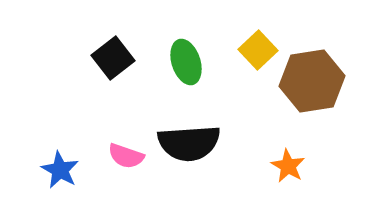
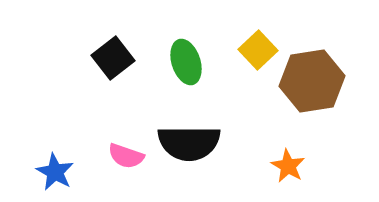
black semicircle: rotated 4 degrees clockwise
blue star: moved 5 px left, 2 px down
